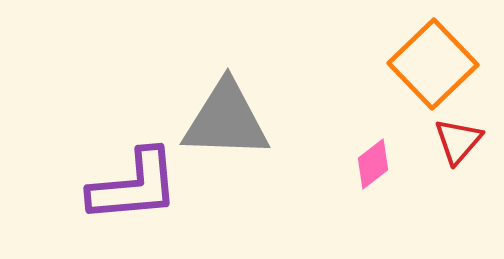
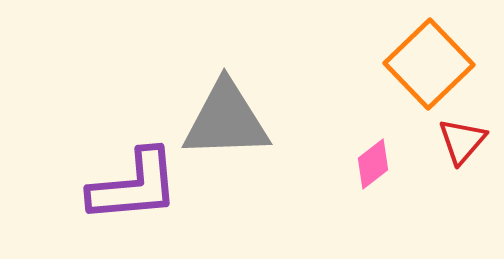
orange square: moved 4 px left
gray triangle: rotated 4 degrees counterclockwise
red triangle: moved 4 px right
